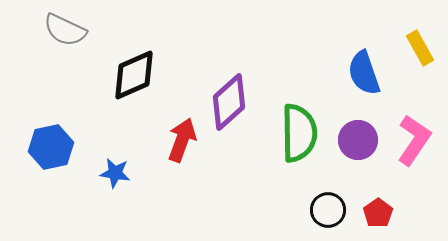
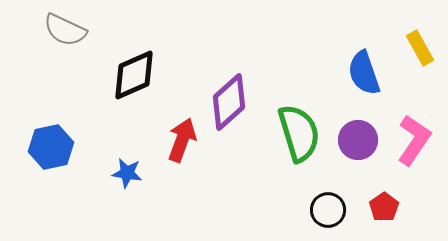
green semicircle: rotated 16 degrees counterclockwise
blue star: moved 12 px right
red pentagon: moved 6 px right, 6 px up
